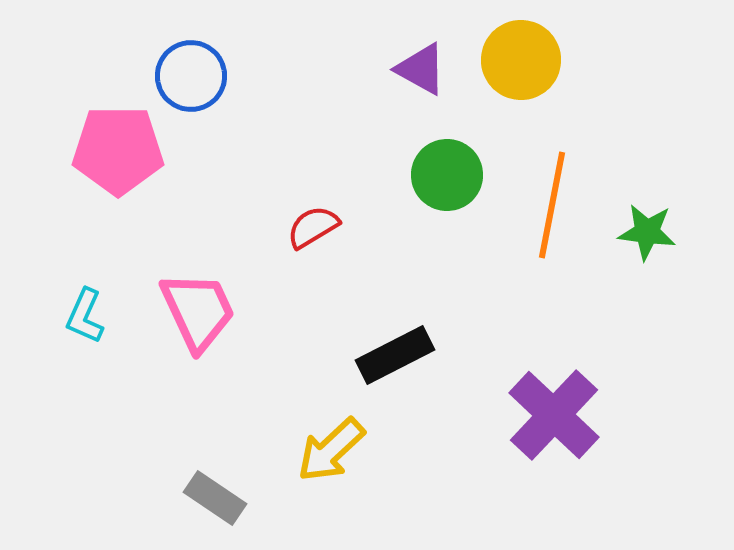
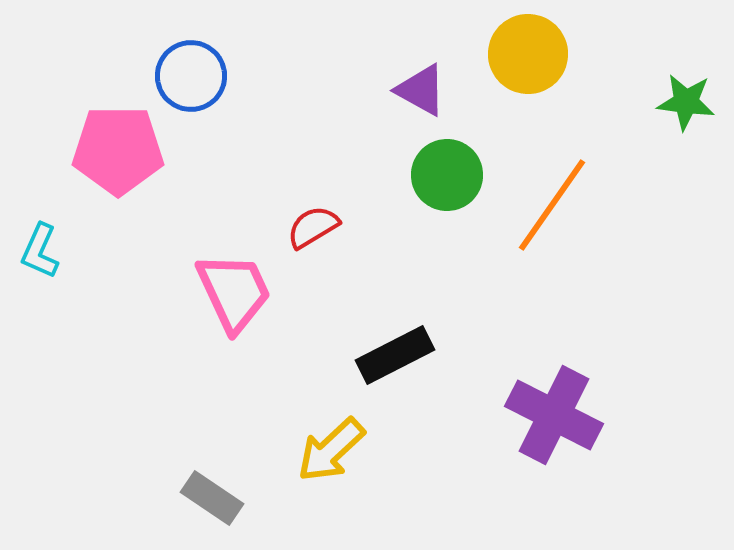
yellow circle: moved 7 px right, 6 px up
purple triangle: moved 21 px down
orange line: rotated 24 degrees clockwise
green star: moved 39 px right, 130 px up
pink trapezoid: moved 36 px right, 19 px up
cyan L-shape: moved 45 px left, 65 px up
purple cross: rotated 16 degrees counterclockwise
gray rectangle: moved 3 px left
